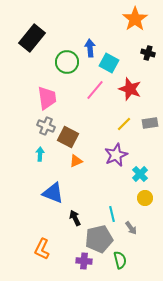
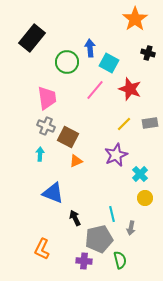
gray arrow: rotated 48 degrees clockwise
